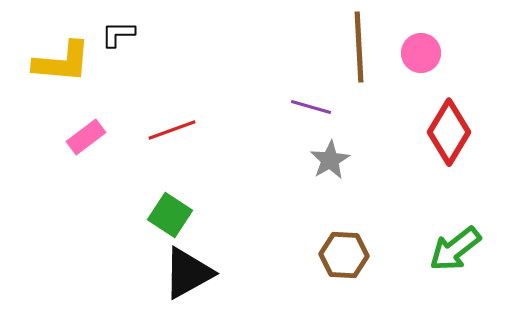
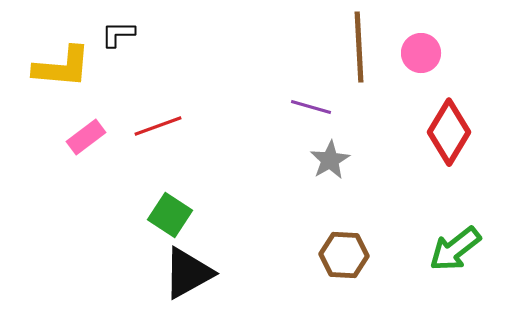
yellow L-shape: moved 5 px down
red line: moved 14 px left, 4 px up
